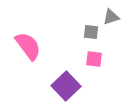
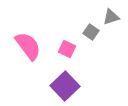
gray square: rotated 28 degrees clockwise
pink square: moved 27 px left, 10 px up; rotated 18 degrees clockwise
purple square: moved 1 px left
